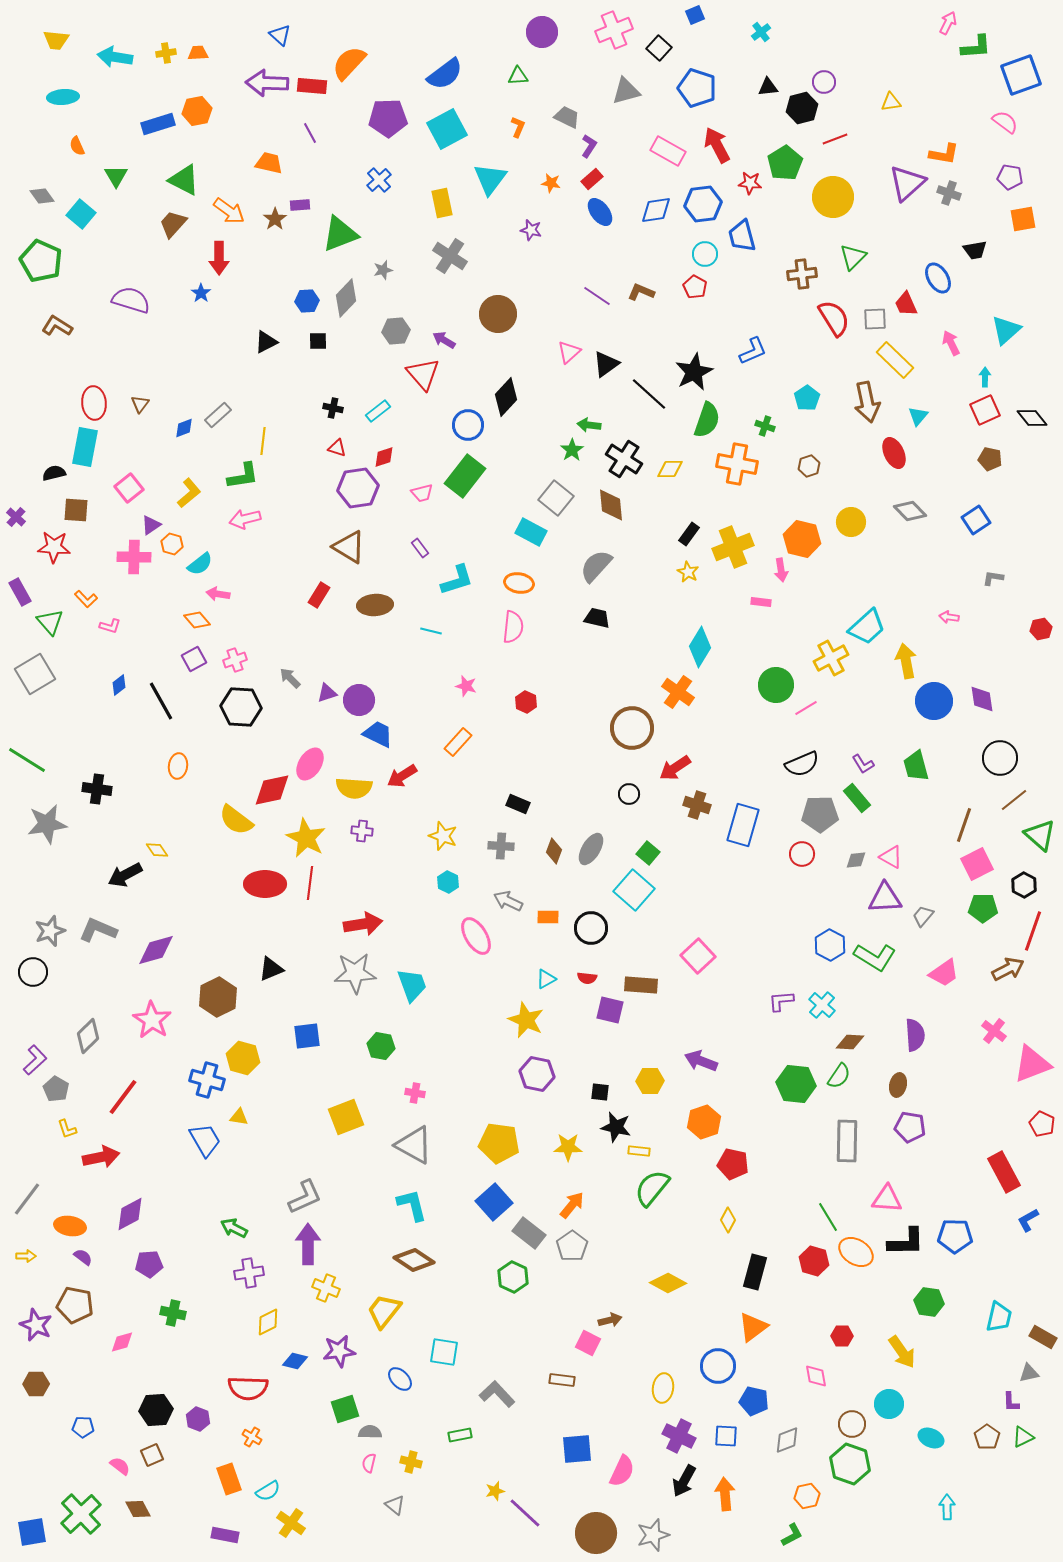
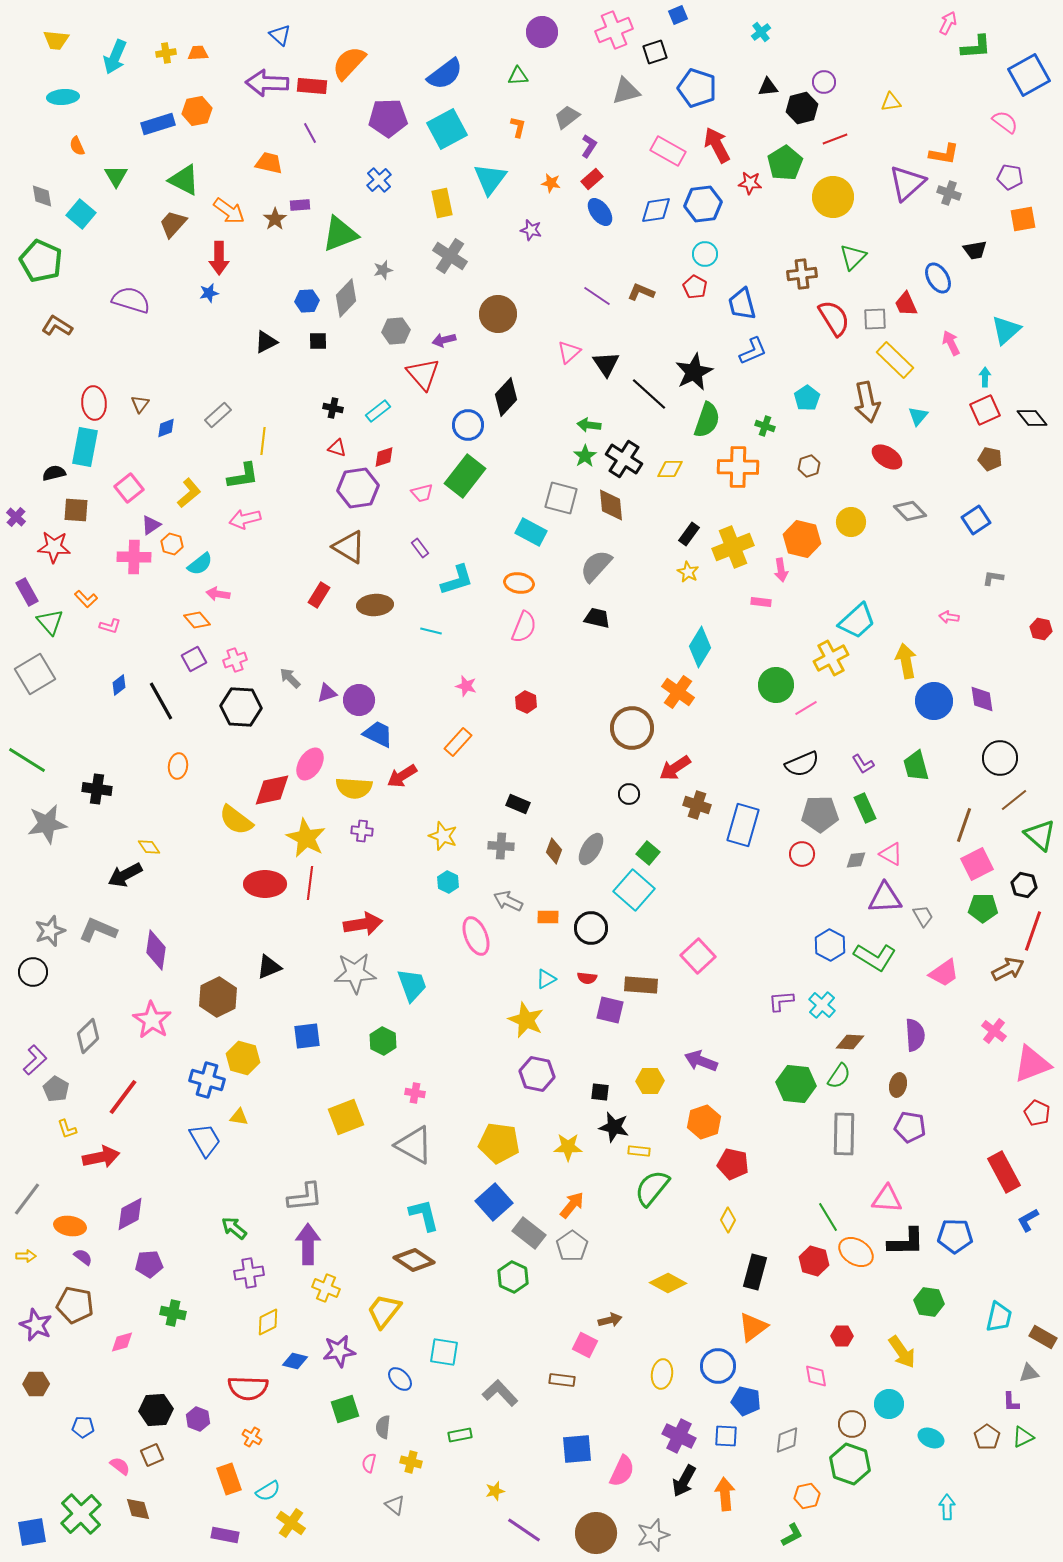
blue square at (695, 15): moved 17 px left
black square at (659, 48): moved 4 px left, 4 px down; rotated 30 degrees clockwise
cyan arrow at (115, 57): rotated 76 degrees counterclockwise
blue square at (1021, 75): moved 8 px right; rotated 9 degrees counterclockwise
gray trapezoid at (567, 117): rotated 64 degrees counterclockwise
orange L-shape at (518, 127): rotated 10 degrees counterclockwise
gray diamond at (42, 196): rotated 25 degrees clockwise
blue trapezoid at (742, 236): moved 68 px down
blue star at (201, 293): moved 8 px right; rotated 24 degrees clockwise
purple arrow at (444, 340): rotated 45 degrees counterclockwise
black triangle at (606, 364): rotated 28 degrees counterclockwise
blue diamond at (184, 428): moved 18 px left
green star at (572, 450): moved 13 px right, 6 px down
red ellipse at (894, 453): moved 7 px left, 4 px down; rotated 32 degrees counterclockwise
orange cross at (737, 464): moved 1 px right, 3 px down; rotated 9 degrees counterclockwise
gray square at (556, 498): moved 5 px right; rotated 24 degrees counterclockwise
purple rectangle at (20, 592): moved 7 px right
pink semicircle at (513, 627): moved 11 px right; rotated 16 degrees clockwise
cyan trapezoid at (867, 627): moved 10 px left, 6 px up
red hexagon at (1041, 629): rotated 25 degrees clockwise
green rectangle at (857, 798): moved 8 px right, 10 px down; rotated 16 degrees clockwise
yellow diamond at (157, 850): moved 8 px left, 3 px up
pink triangle at (891, 857): moved 3 px up
black hexagon at (1024, 885): rotated 15 degrees counterclockwise
gray trapezoid at (923, 916): rotated 110 degrees clockwise
pink ellipse at (476, 936): rotated 9 degrees clockwise
purple diamond at (156, 950): rotated 66 degrees counterclockwise
black triangle at (271, 969): moved 2 px left, 2 px up
green hexagon at (381, 1046): moved 2 px right, 5 px up; rotated 16 degrees clockwise
red pentagon at (1042, 1124): moved 5 px left, 11 px up
black star at (616, 1127): moved 2 px left
gray rectangle at (847, 1141): moved 3 px left, 7 px up
gray L-shape at (305, 1197): rotated 18 degrees clockwise
cyan L-shape at (412, 1205): moved 12 px right, 10 px down
green arrow at (234, 1228): rotated 12 degrees clockwise
pink square at (588, 1343): moved 3 px left, 2 px down
yellow ellipse at (663, 1388): moved 1 px left, 14 px up
gray L-shape at (497, 1394): moved 3 px right, 1 px up
blue pentagon at (754, 1401): moved 8 px left
gray semicircle at (370, 1432): moved 13 px right, 5 px up; rotated 85 degrees counterclockwise
brown diamond at (138, 1509): rotated 12 degrees clockwise
purple line at (525, 1513): moved 1 px left, 17 px down; rotated 9 degrees counterclockwise
